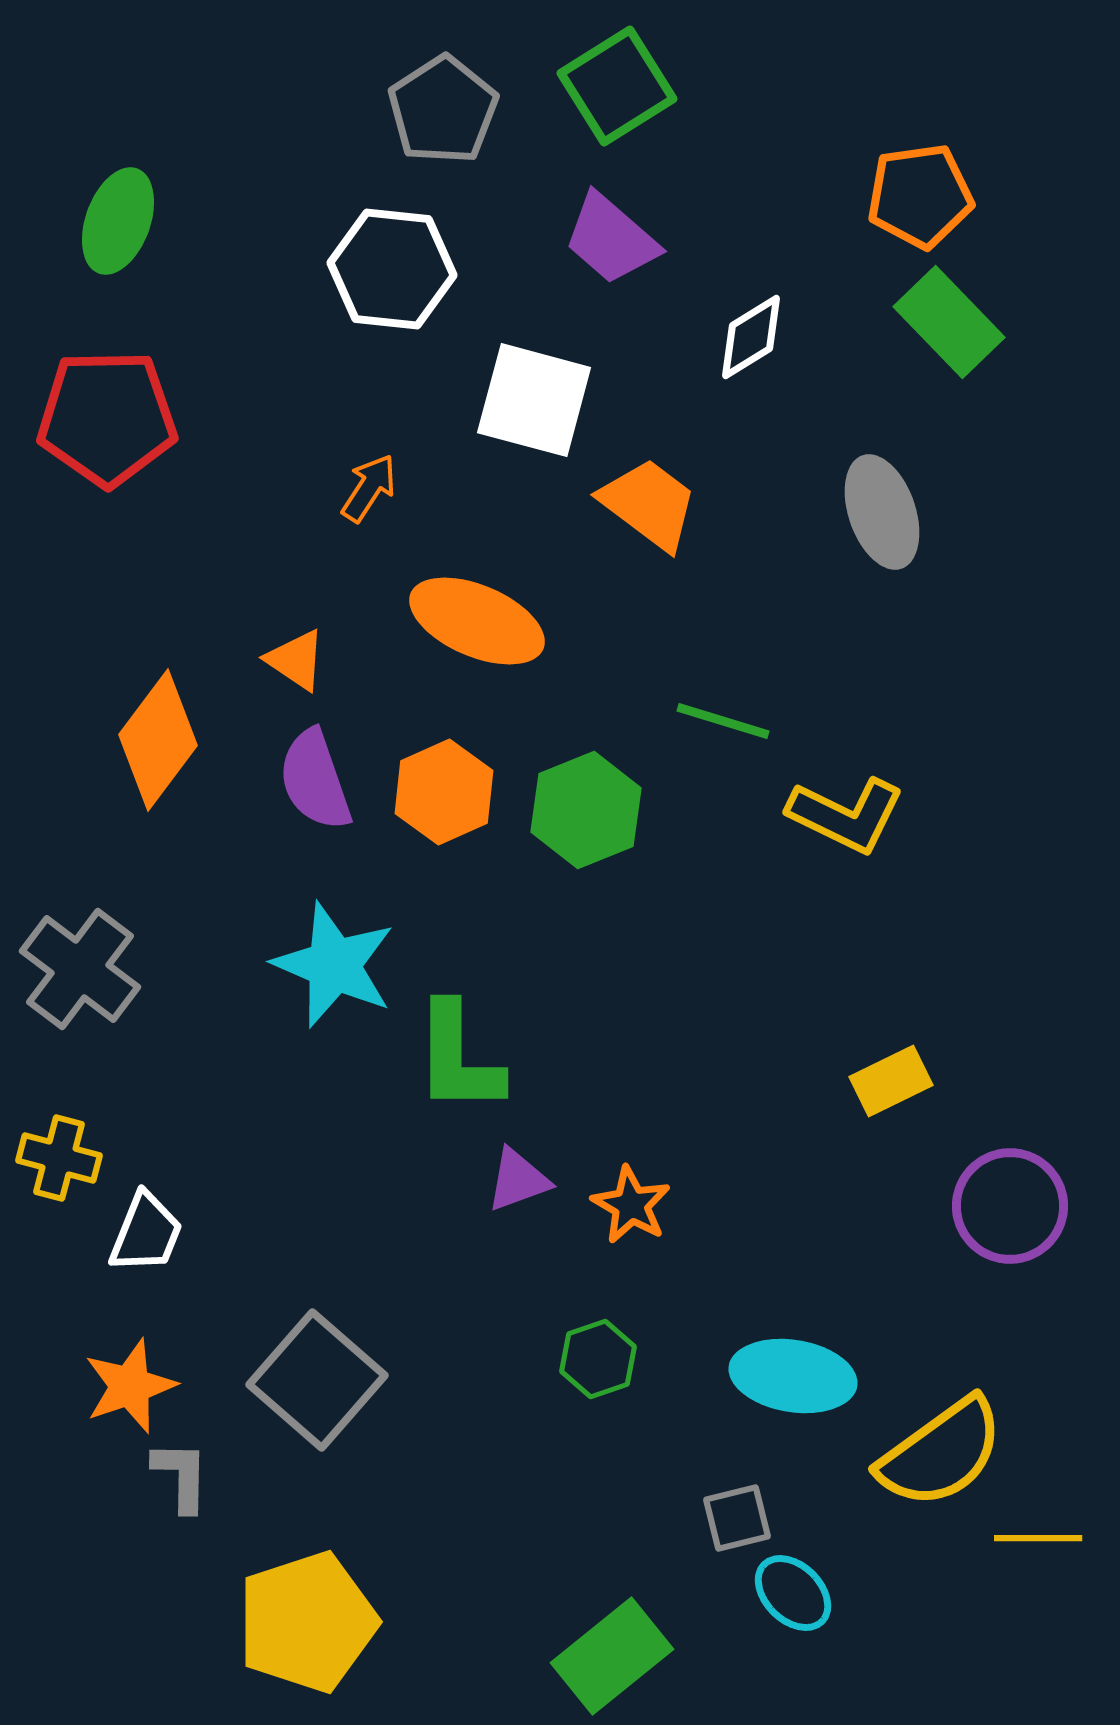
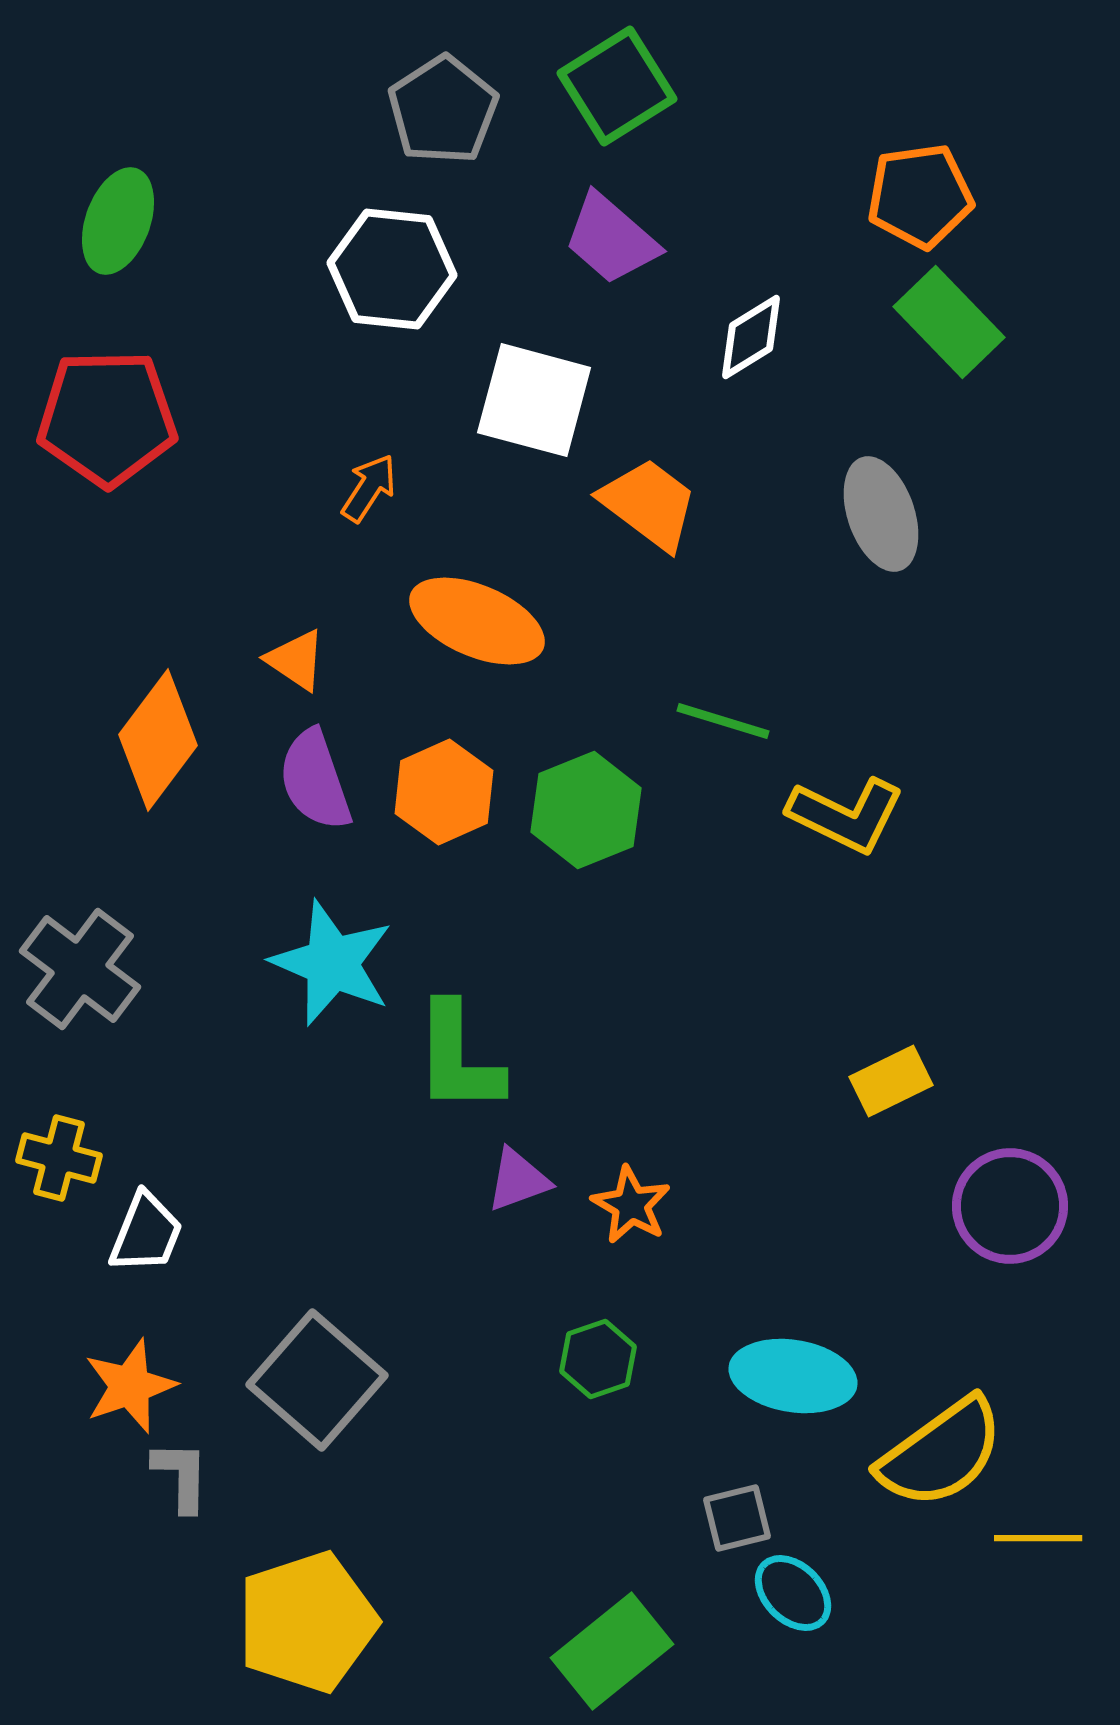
gray ellipse at (882, 512): moved 1 px left, 2 px down
cyan star at (334, 965): moved 2 px left, 2 px up
green rectangle at (612, 1656): moved 5 px up
